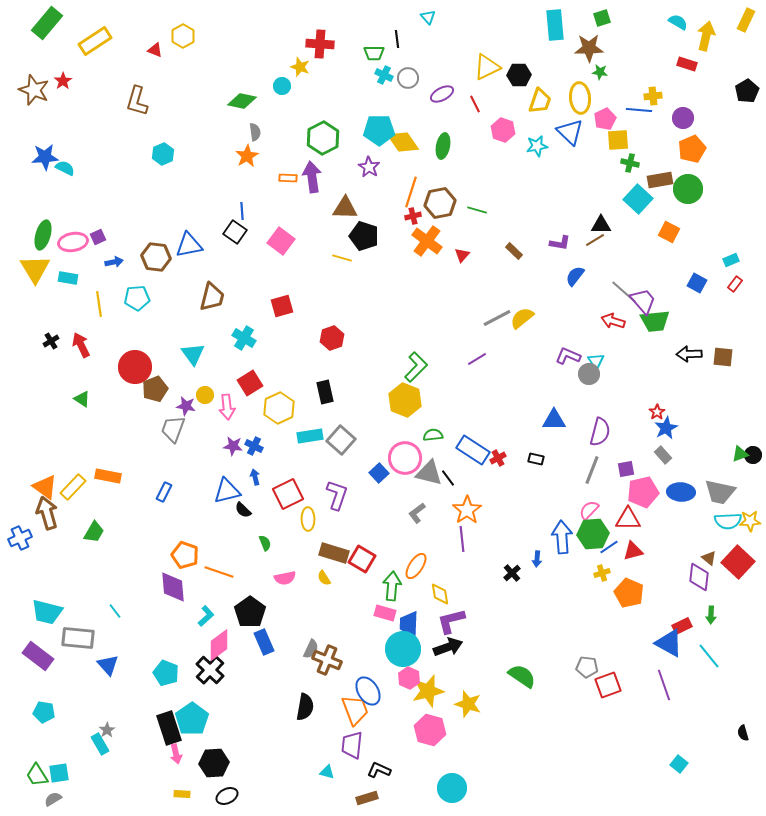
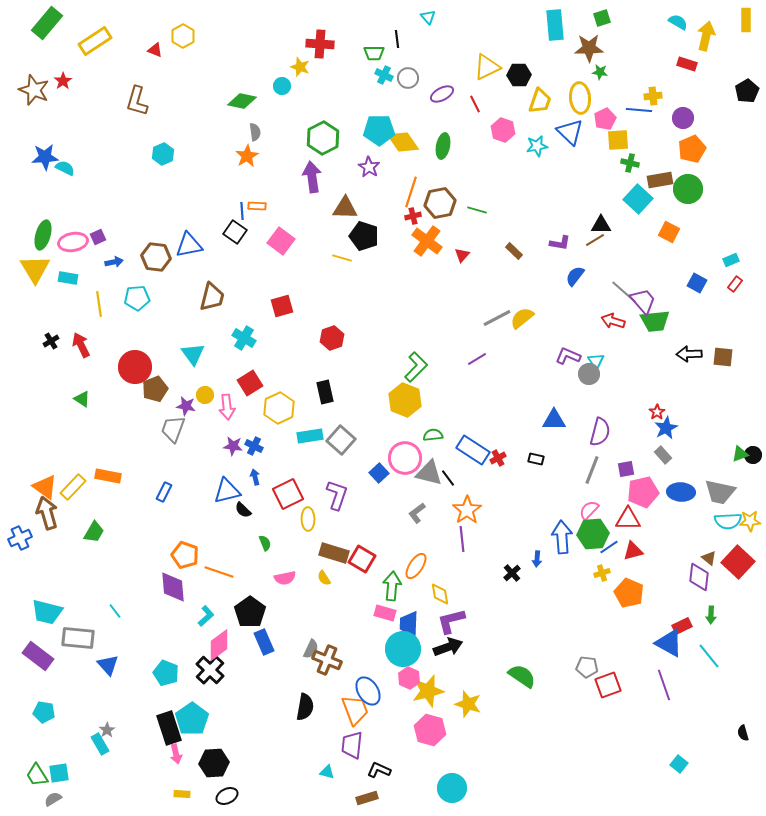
yellow rectangle at (746, 20): rotated 25 degrees counterclockwise
orange rectangle at (288, 178): moved 31 px left, 28 px down
